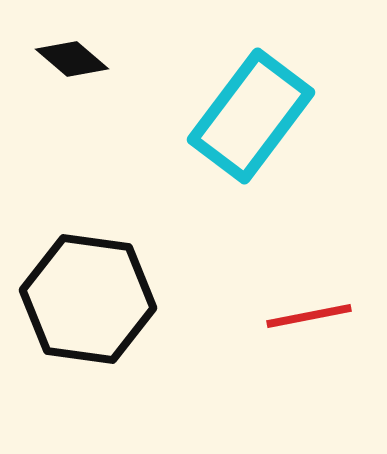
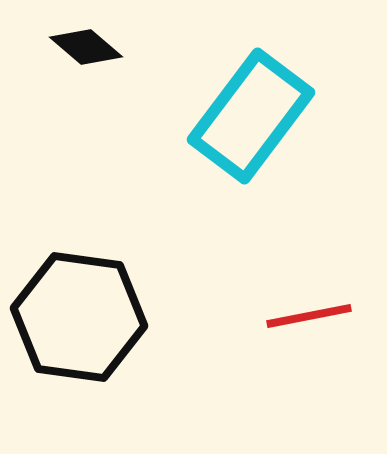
black diamond: moved 14 px right, 12 px up
black hexagon: moved 9 px left, 18 px down
